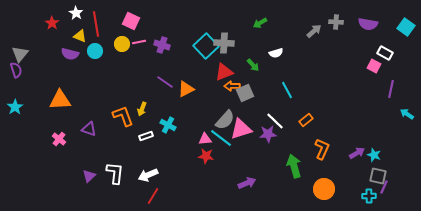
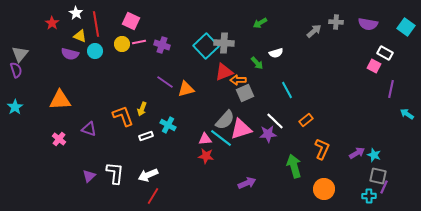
green arrow at (253, 65): moved 4 px right, 2 px up
orange arrow at (232, 86): moved 6 px right, 6 px up
orange triangle at (186, 89): rotated 12 degrees clockwise
